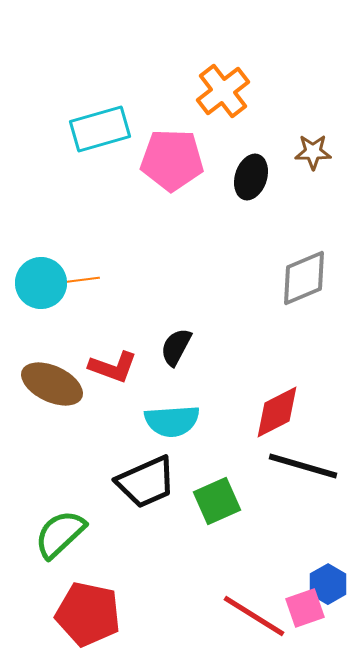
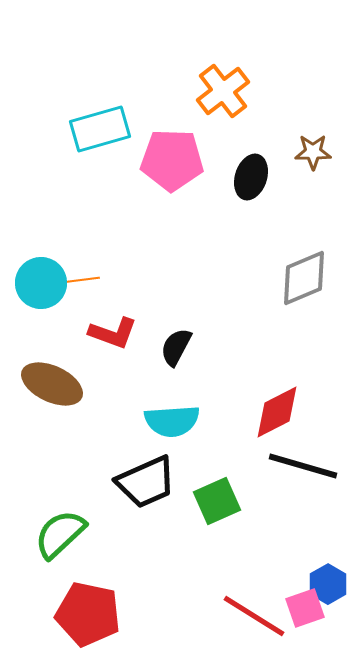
red L-shape: moved 34 px up
